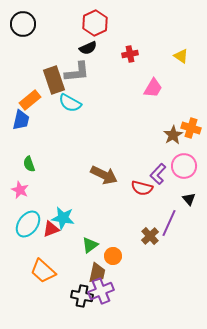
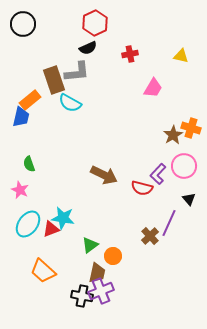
yellow triangle: rotated 21 degrees counterclockwise
blue trapezoid: moved 3 px up
